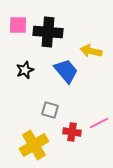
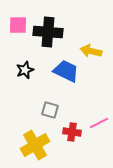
blue trapezoid: rotated 24 degrees counterclockwise
yellow cross: moved 1 px right
